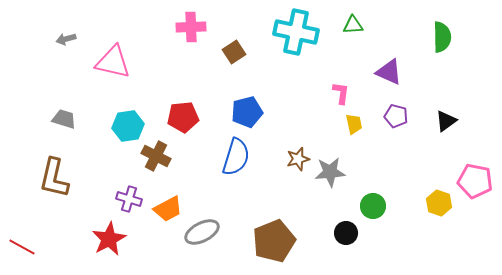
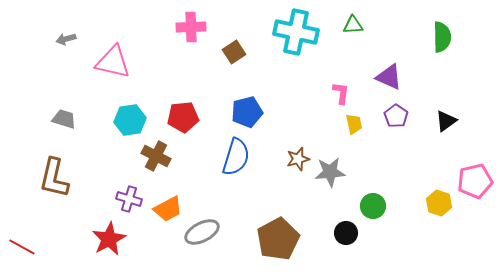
purple triangle: moved 5 px down
purple pentagon: rotated 20 degrees clockwise
cyan hexagon: moved 2 px right, 6 px up
pink pentagon: rotated 24 degrees counterclockwise
brown pentagon: moved 4 px right, 2 px up; rotated 6 degrees counterclockwise
